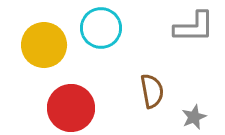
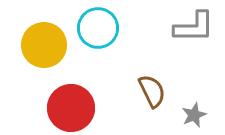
cyan circle: moved 3 px left
brown semicircle: rotated 16 degrees counterclockwise
gray star: moved 2 px up
